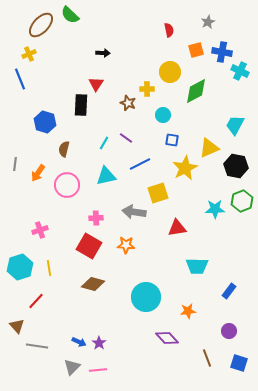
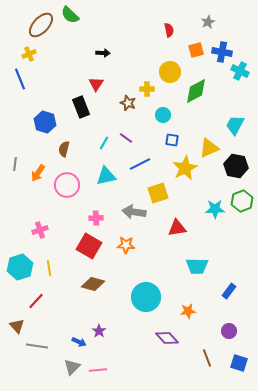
black rectangle at (81, 105): moved 2 px down; rotated 25 degrees counterclockwise
purple star at (99, 343): moved 12 px up
